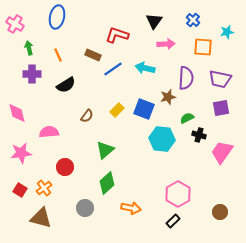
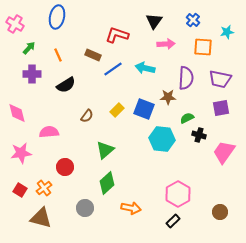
green arrow: rotated 56 degrees clockwise
brown star: rotated 14 degrees clockwise
pink trapezoid: moved 2 px right
